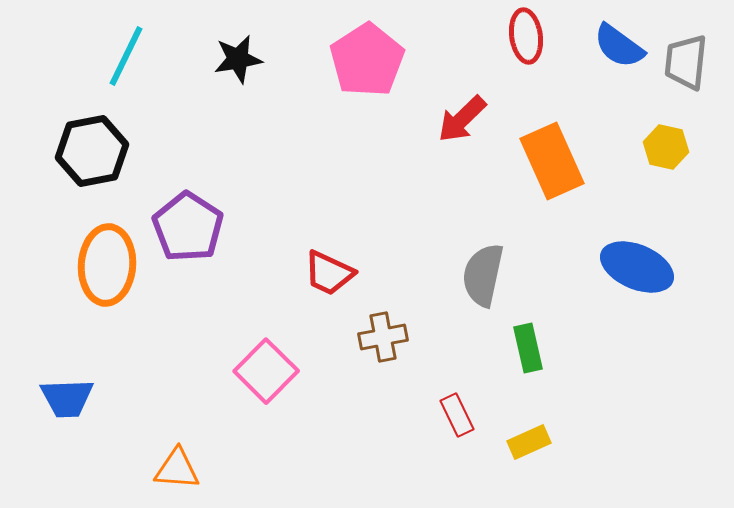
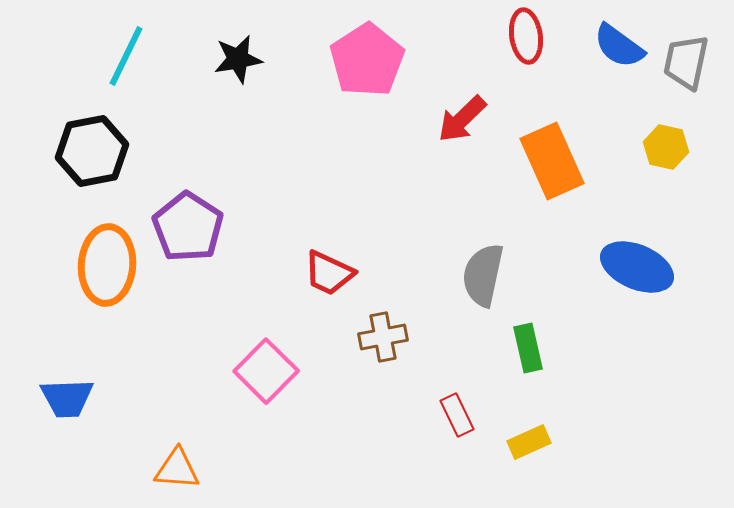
gray trapezoid: rotated 6 degrees clockwise
